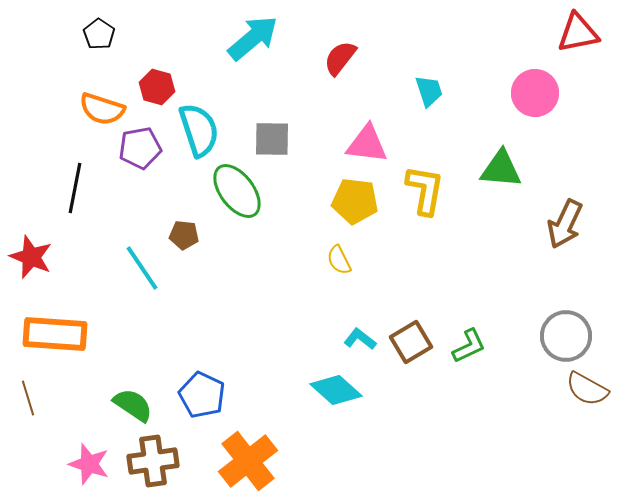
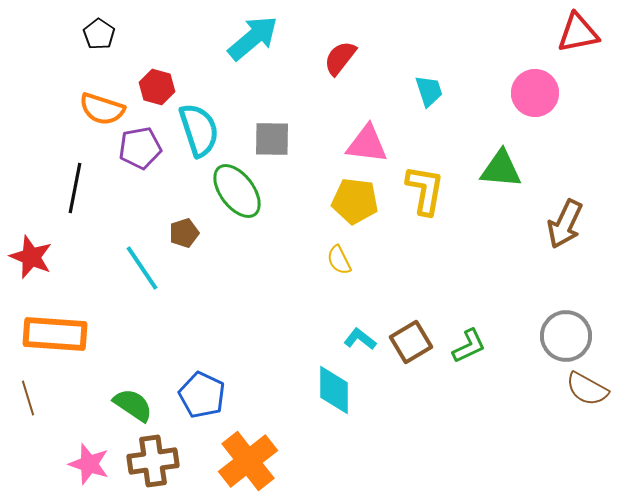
brown pentagon: moved 2 px up; rotated 24 degrees counterclockwise
cyan diamond: moved 2 px left; rotated 48 degrees clockwise
